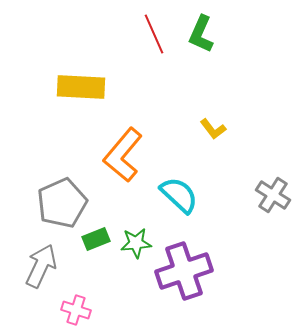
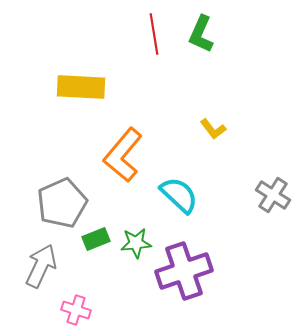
red line: rotated 15 degrees clockwise
